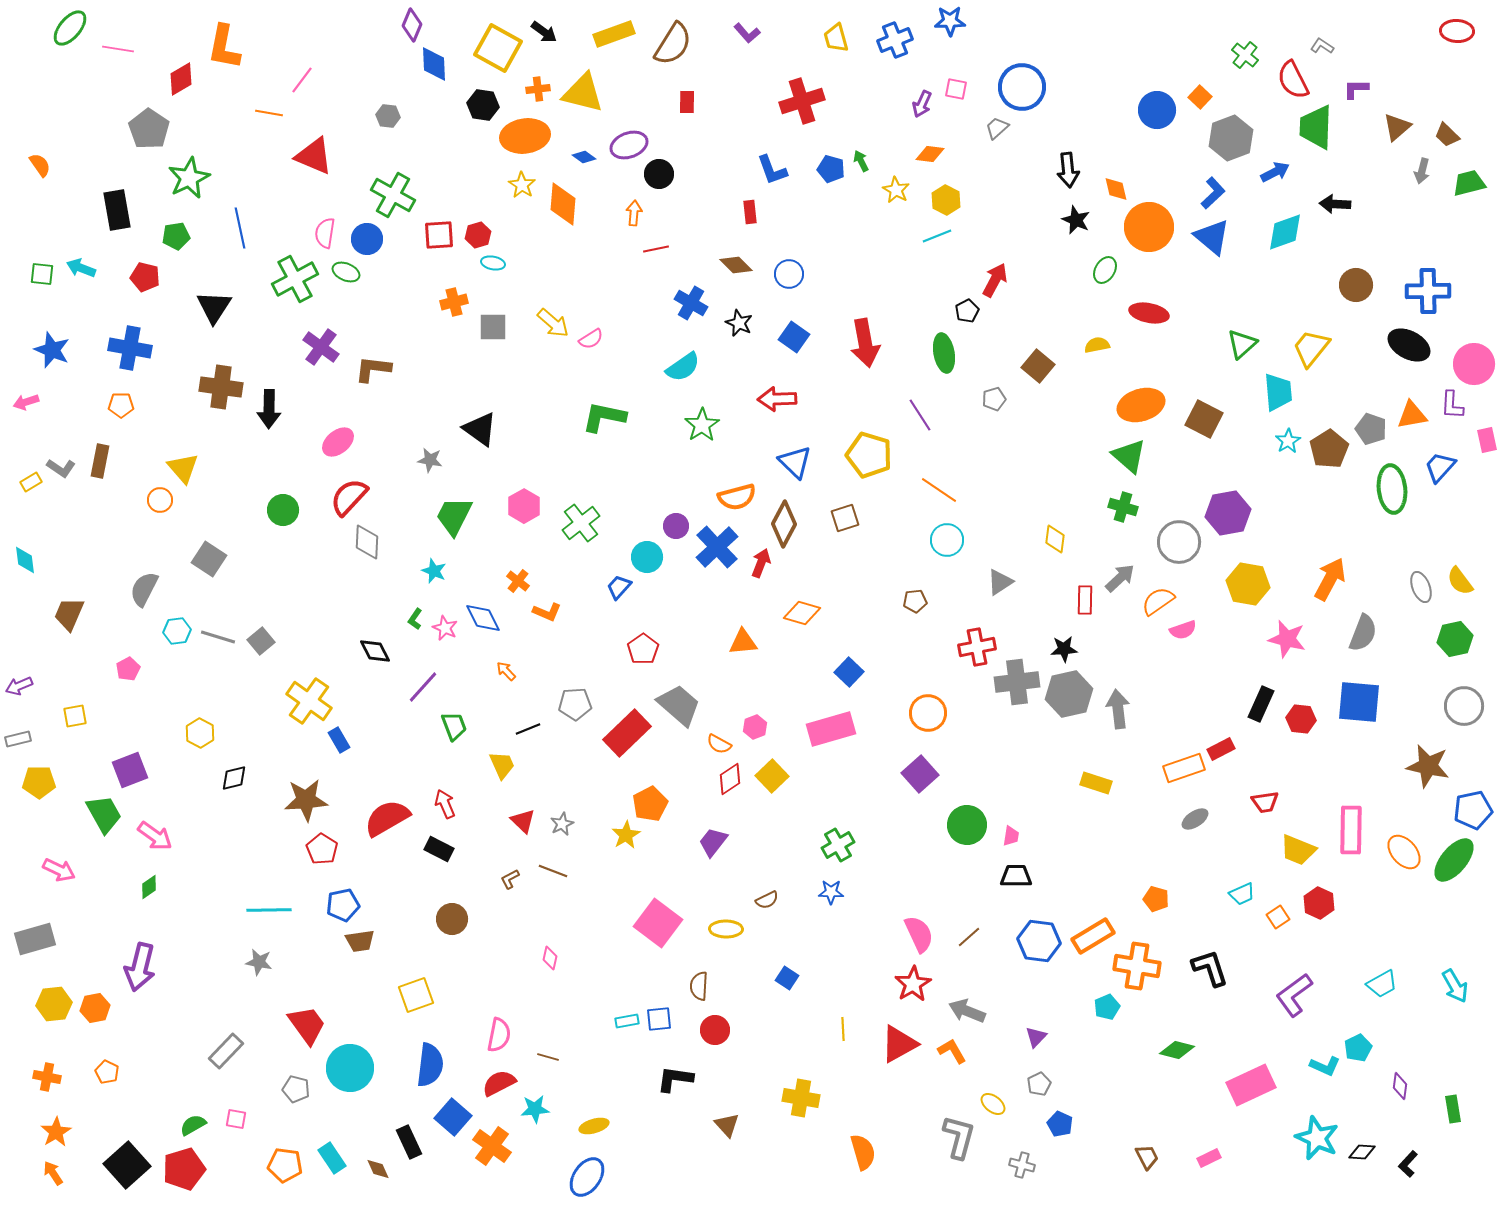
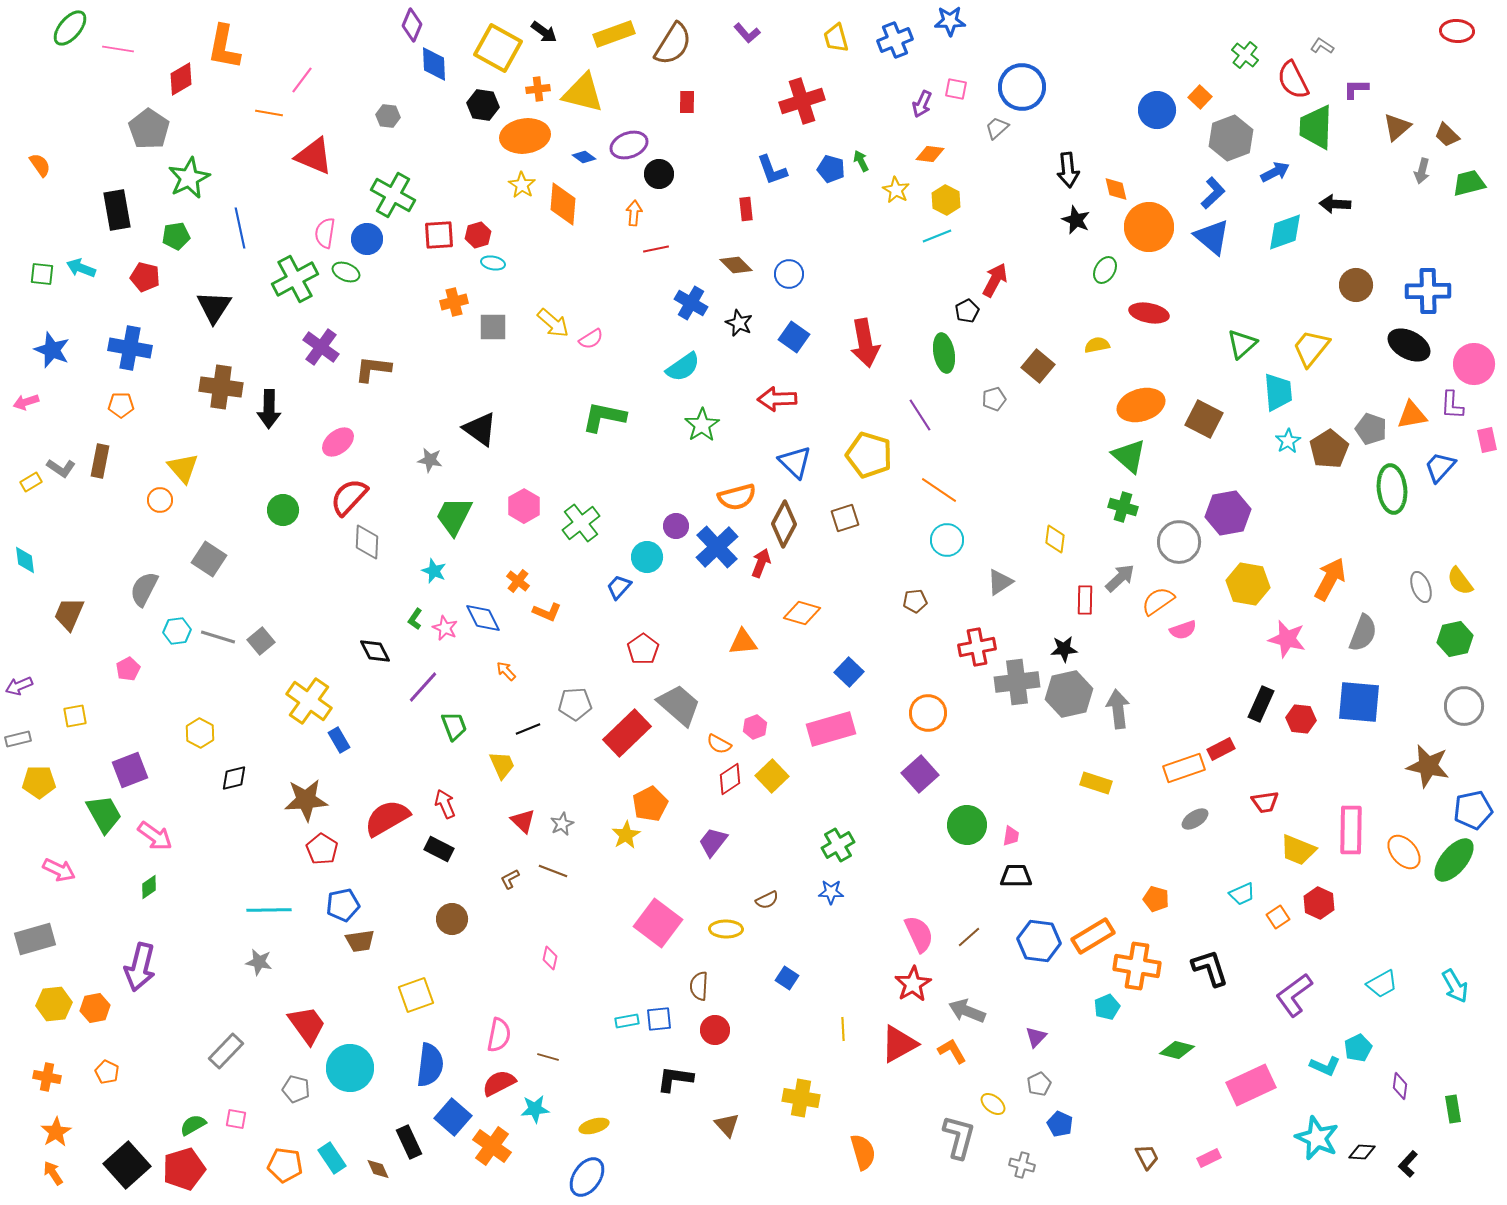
red rectangle at (750, 212): moved 4 px left, 3 px up
